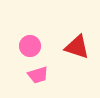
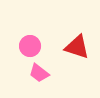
pink trapezoid: moved 1 px right, 2 px up; rotated 55 degrees clockwise
